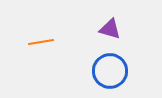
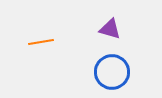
blue circle: moved 2 px right, 1 px down
